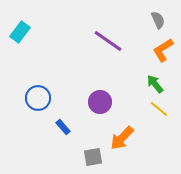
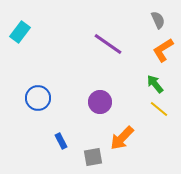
purple line: moved 3 px down
blue rectangle: moved 2 px left, 14 px down; rotated 14 degrees clockwise
